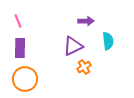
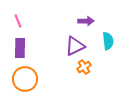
purple triangle: moved 2 px right
